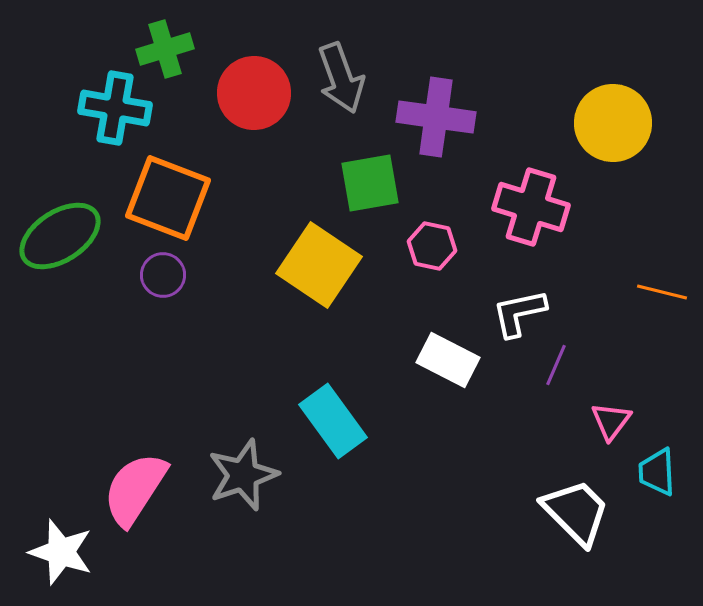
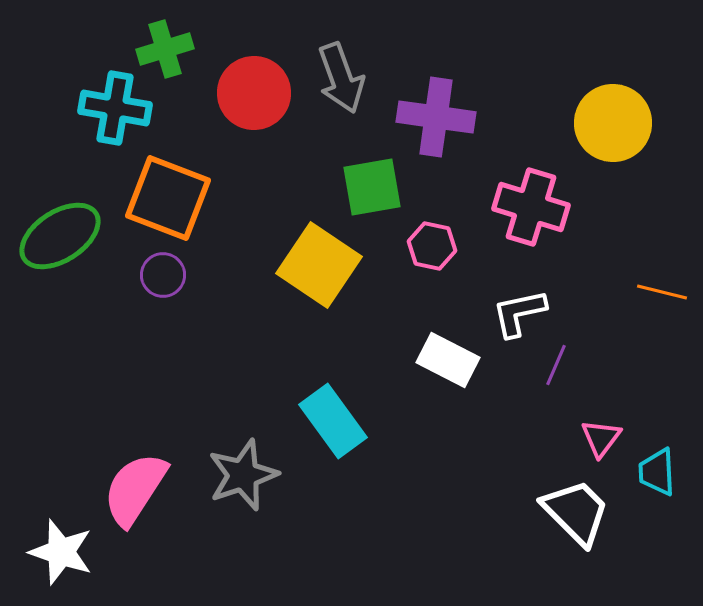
green square: moved 2 px right, 4 px down
pink triangle: moved 10 px left, 17 px down
